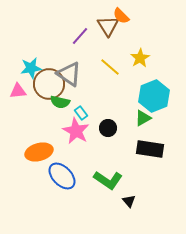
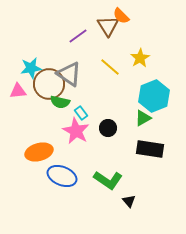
purple line: moved 2 px left; rotated 12 degrees clockwise
blue ellipse: rotated 24 degrees counterclockwise
